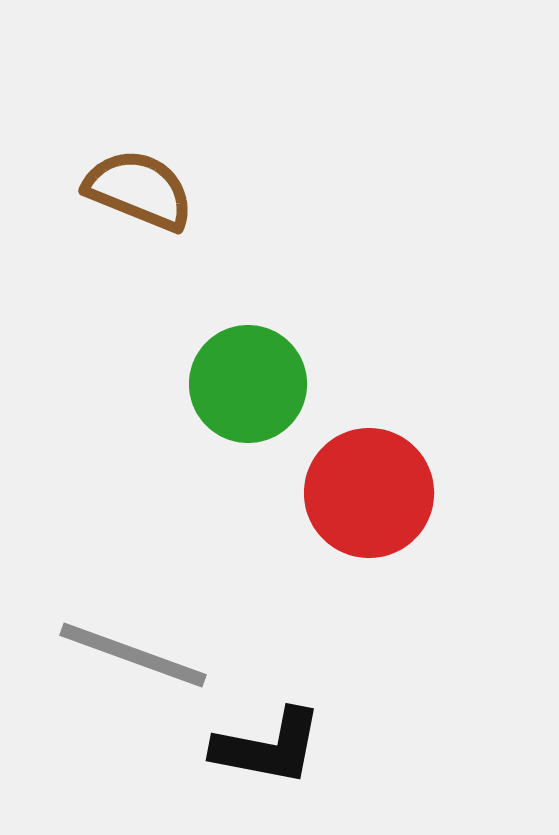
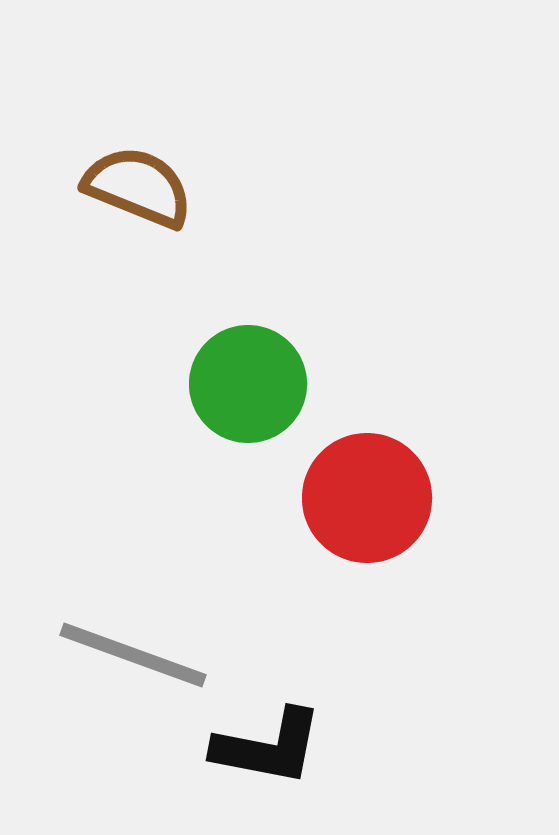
brown semicircle: moved 1 px left, 3 px up
red circle: moved 2 px left, 5 px down
